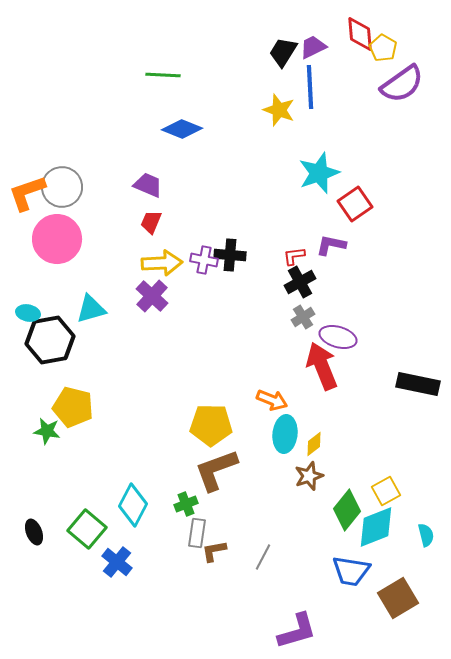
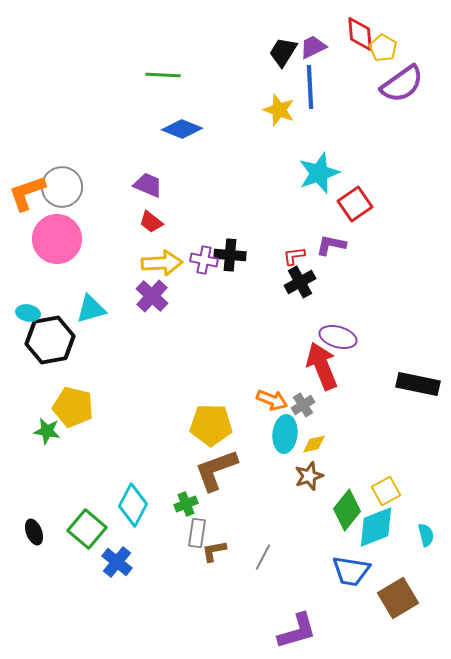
red trapezoid at (151, 222): rotated 75 degrees counterclockwise
gray cross at (303, 317): moved 88 px down
yellow diamond at (314, 444): rotated 25 degrees clockwise
